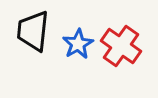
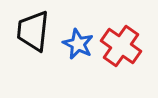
blue star: rotated 16 degrees counterclockwise
